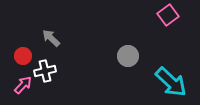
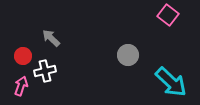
pink square: rotated 15 degrees counterclockwise
gray circle: moved 1 px up
pink arrow: moved 2 px left, 1 px down; rotated 24 degrees counterclockwise
